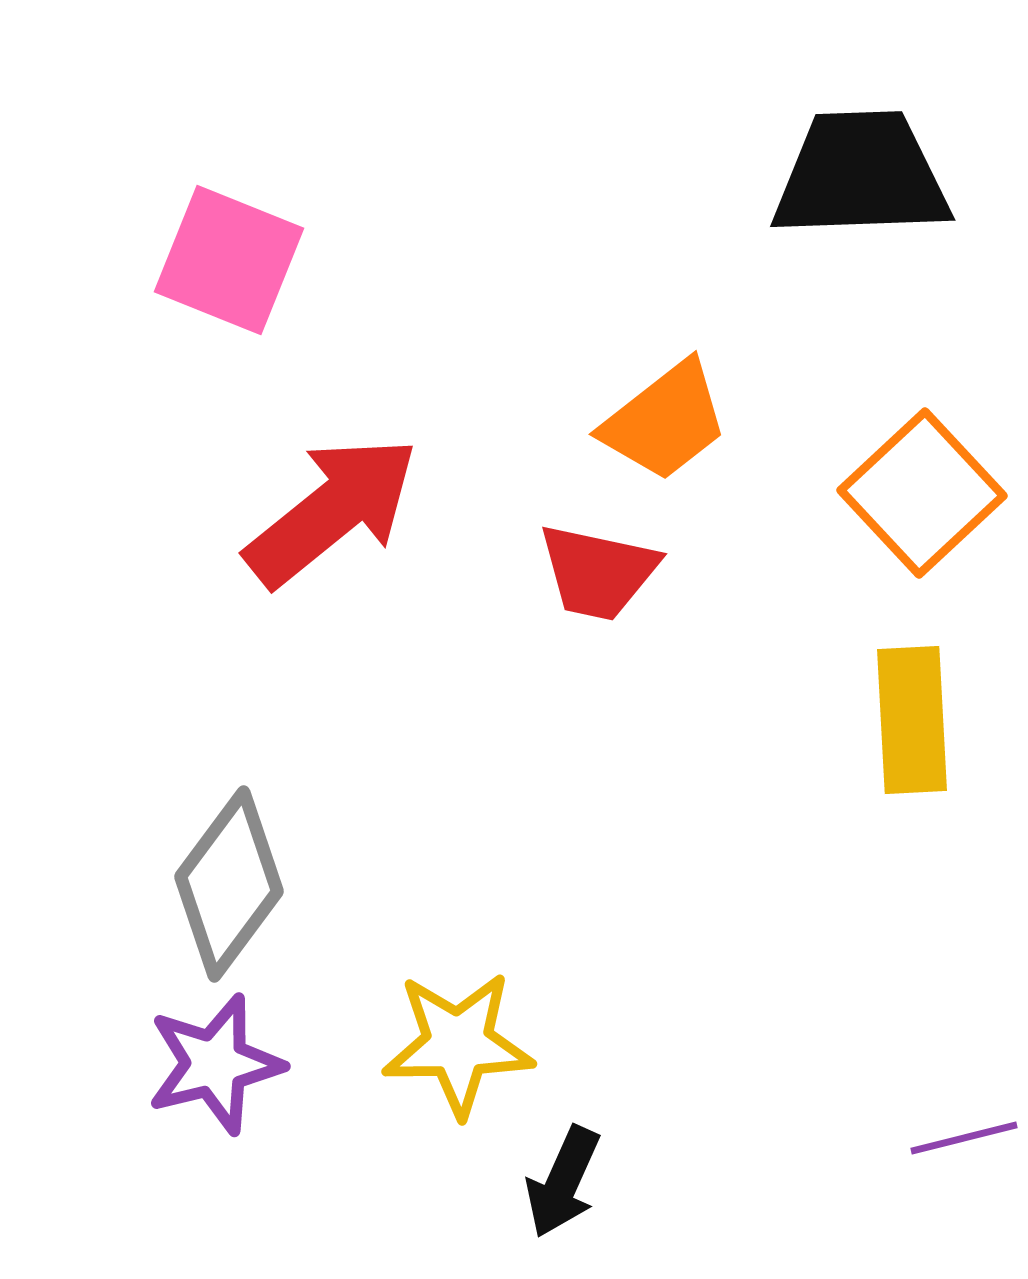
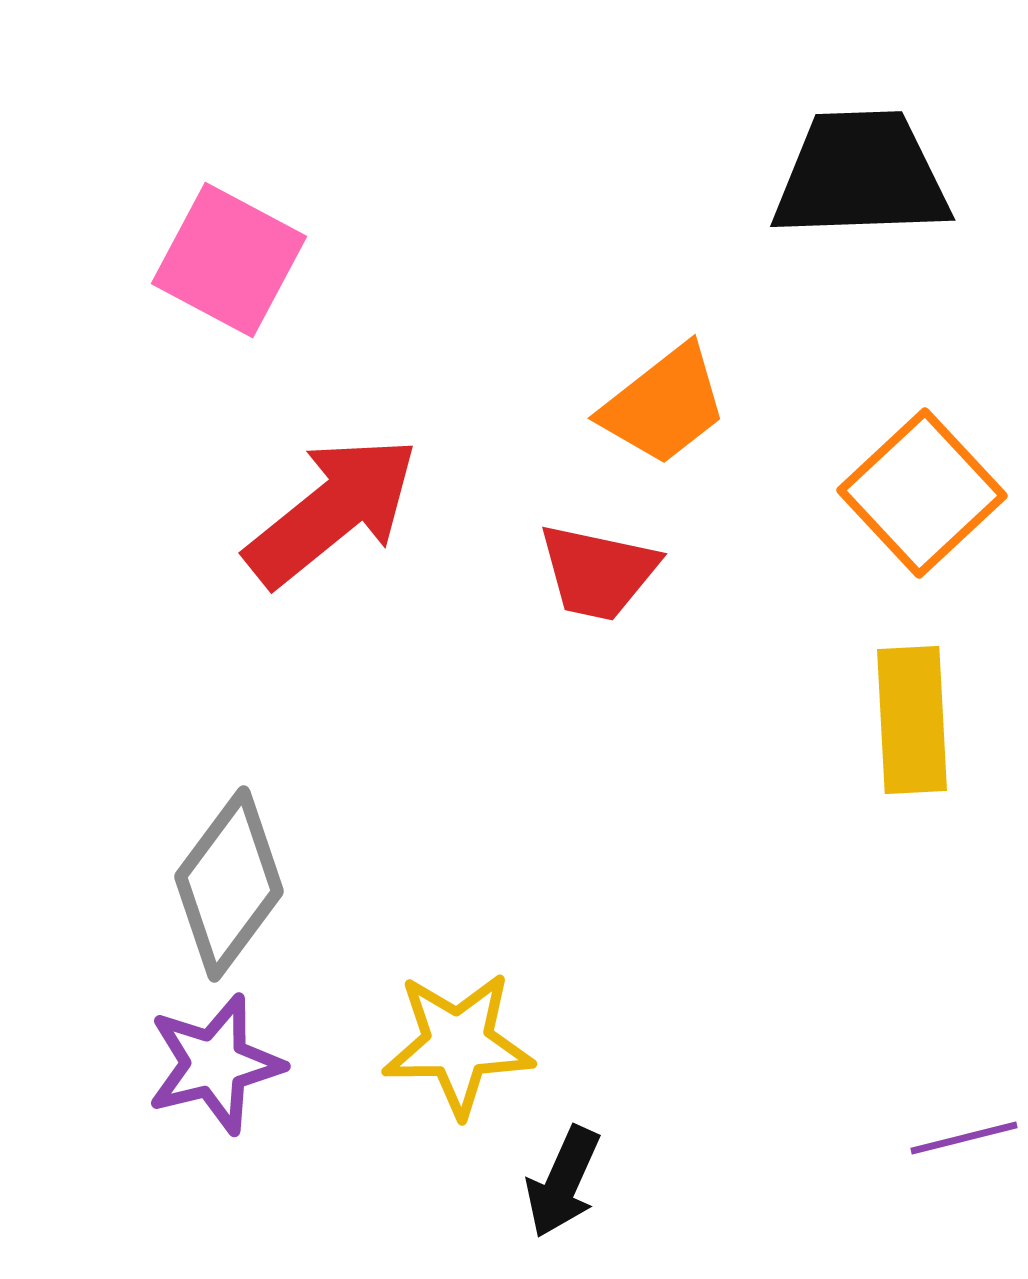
pink square: rotated 6 degrees clockwise
orange trapezoid: moved 1 px left, 16 px up
